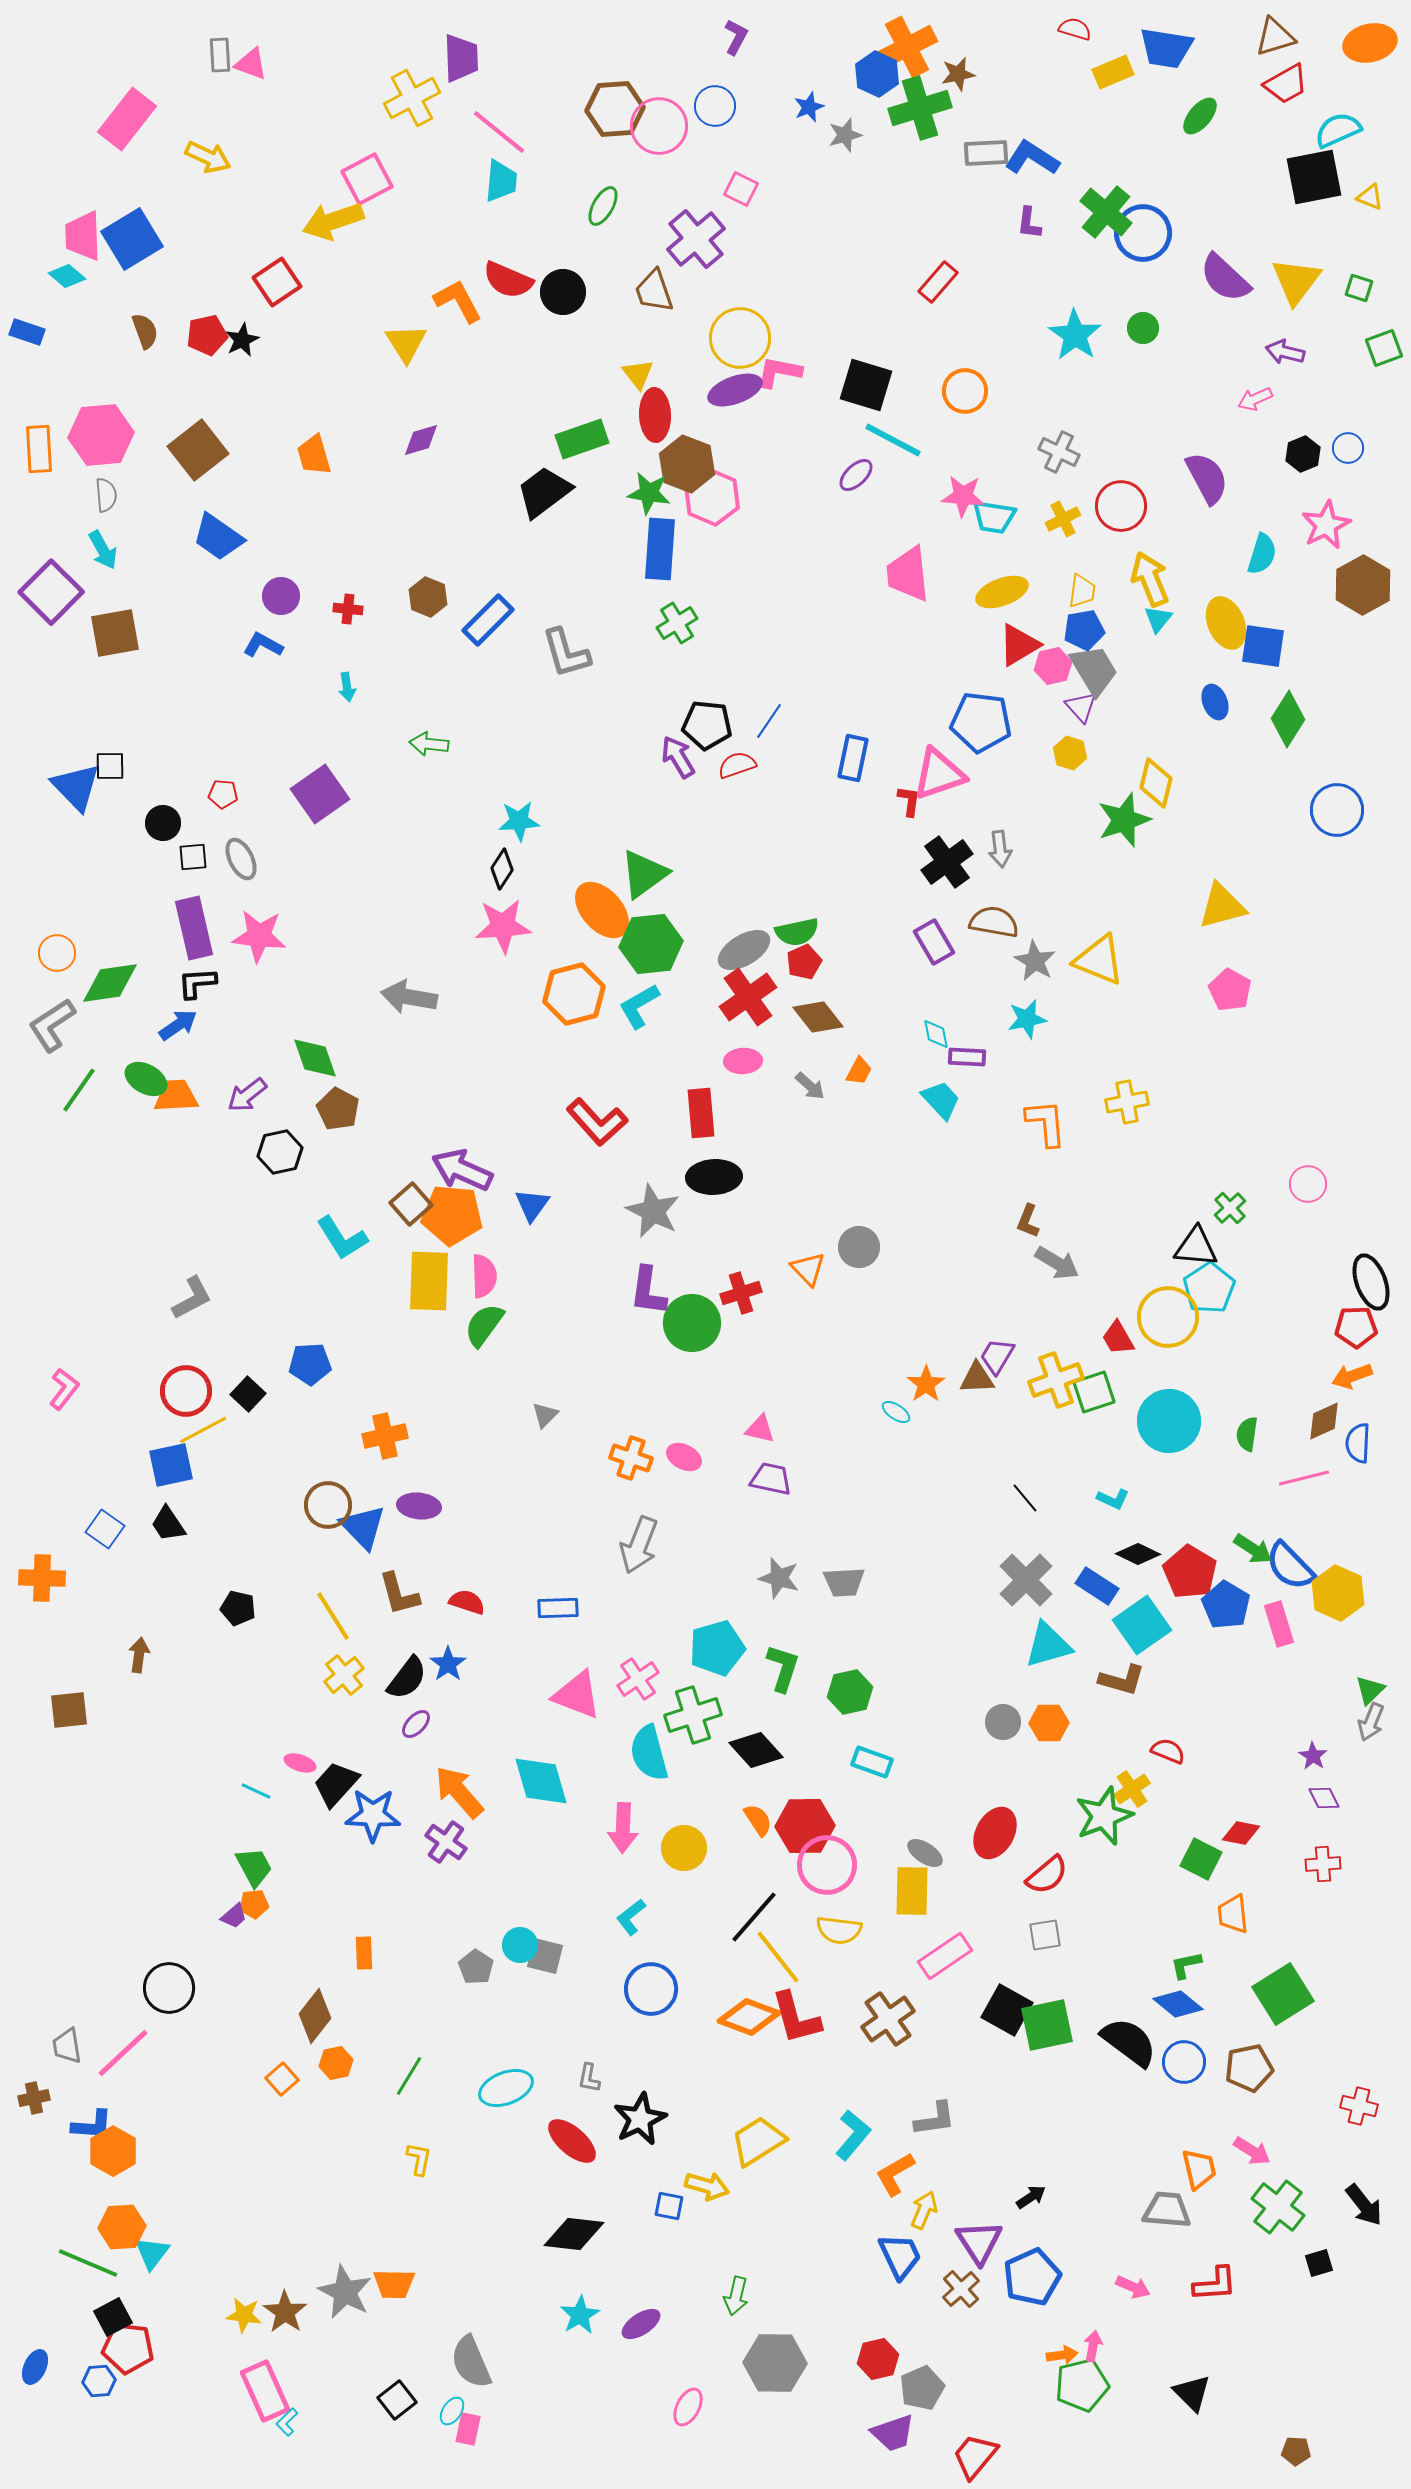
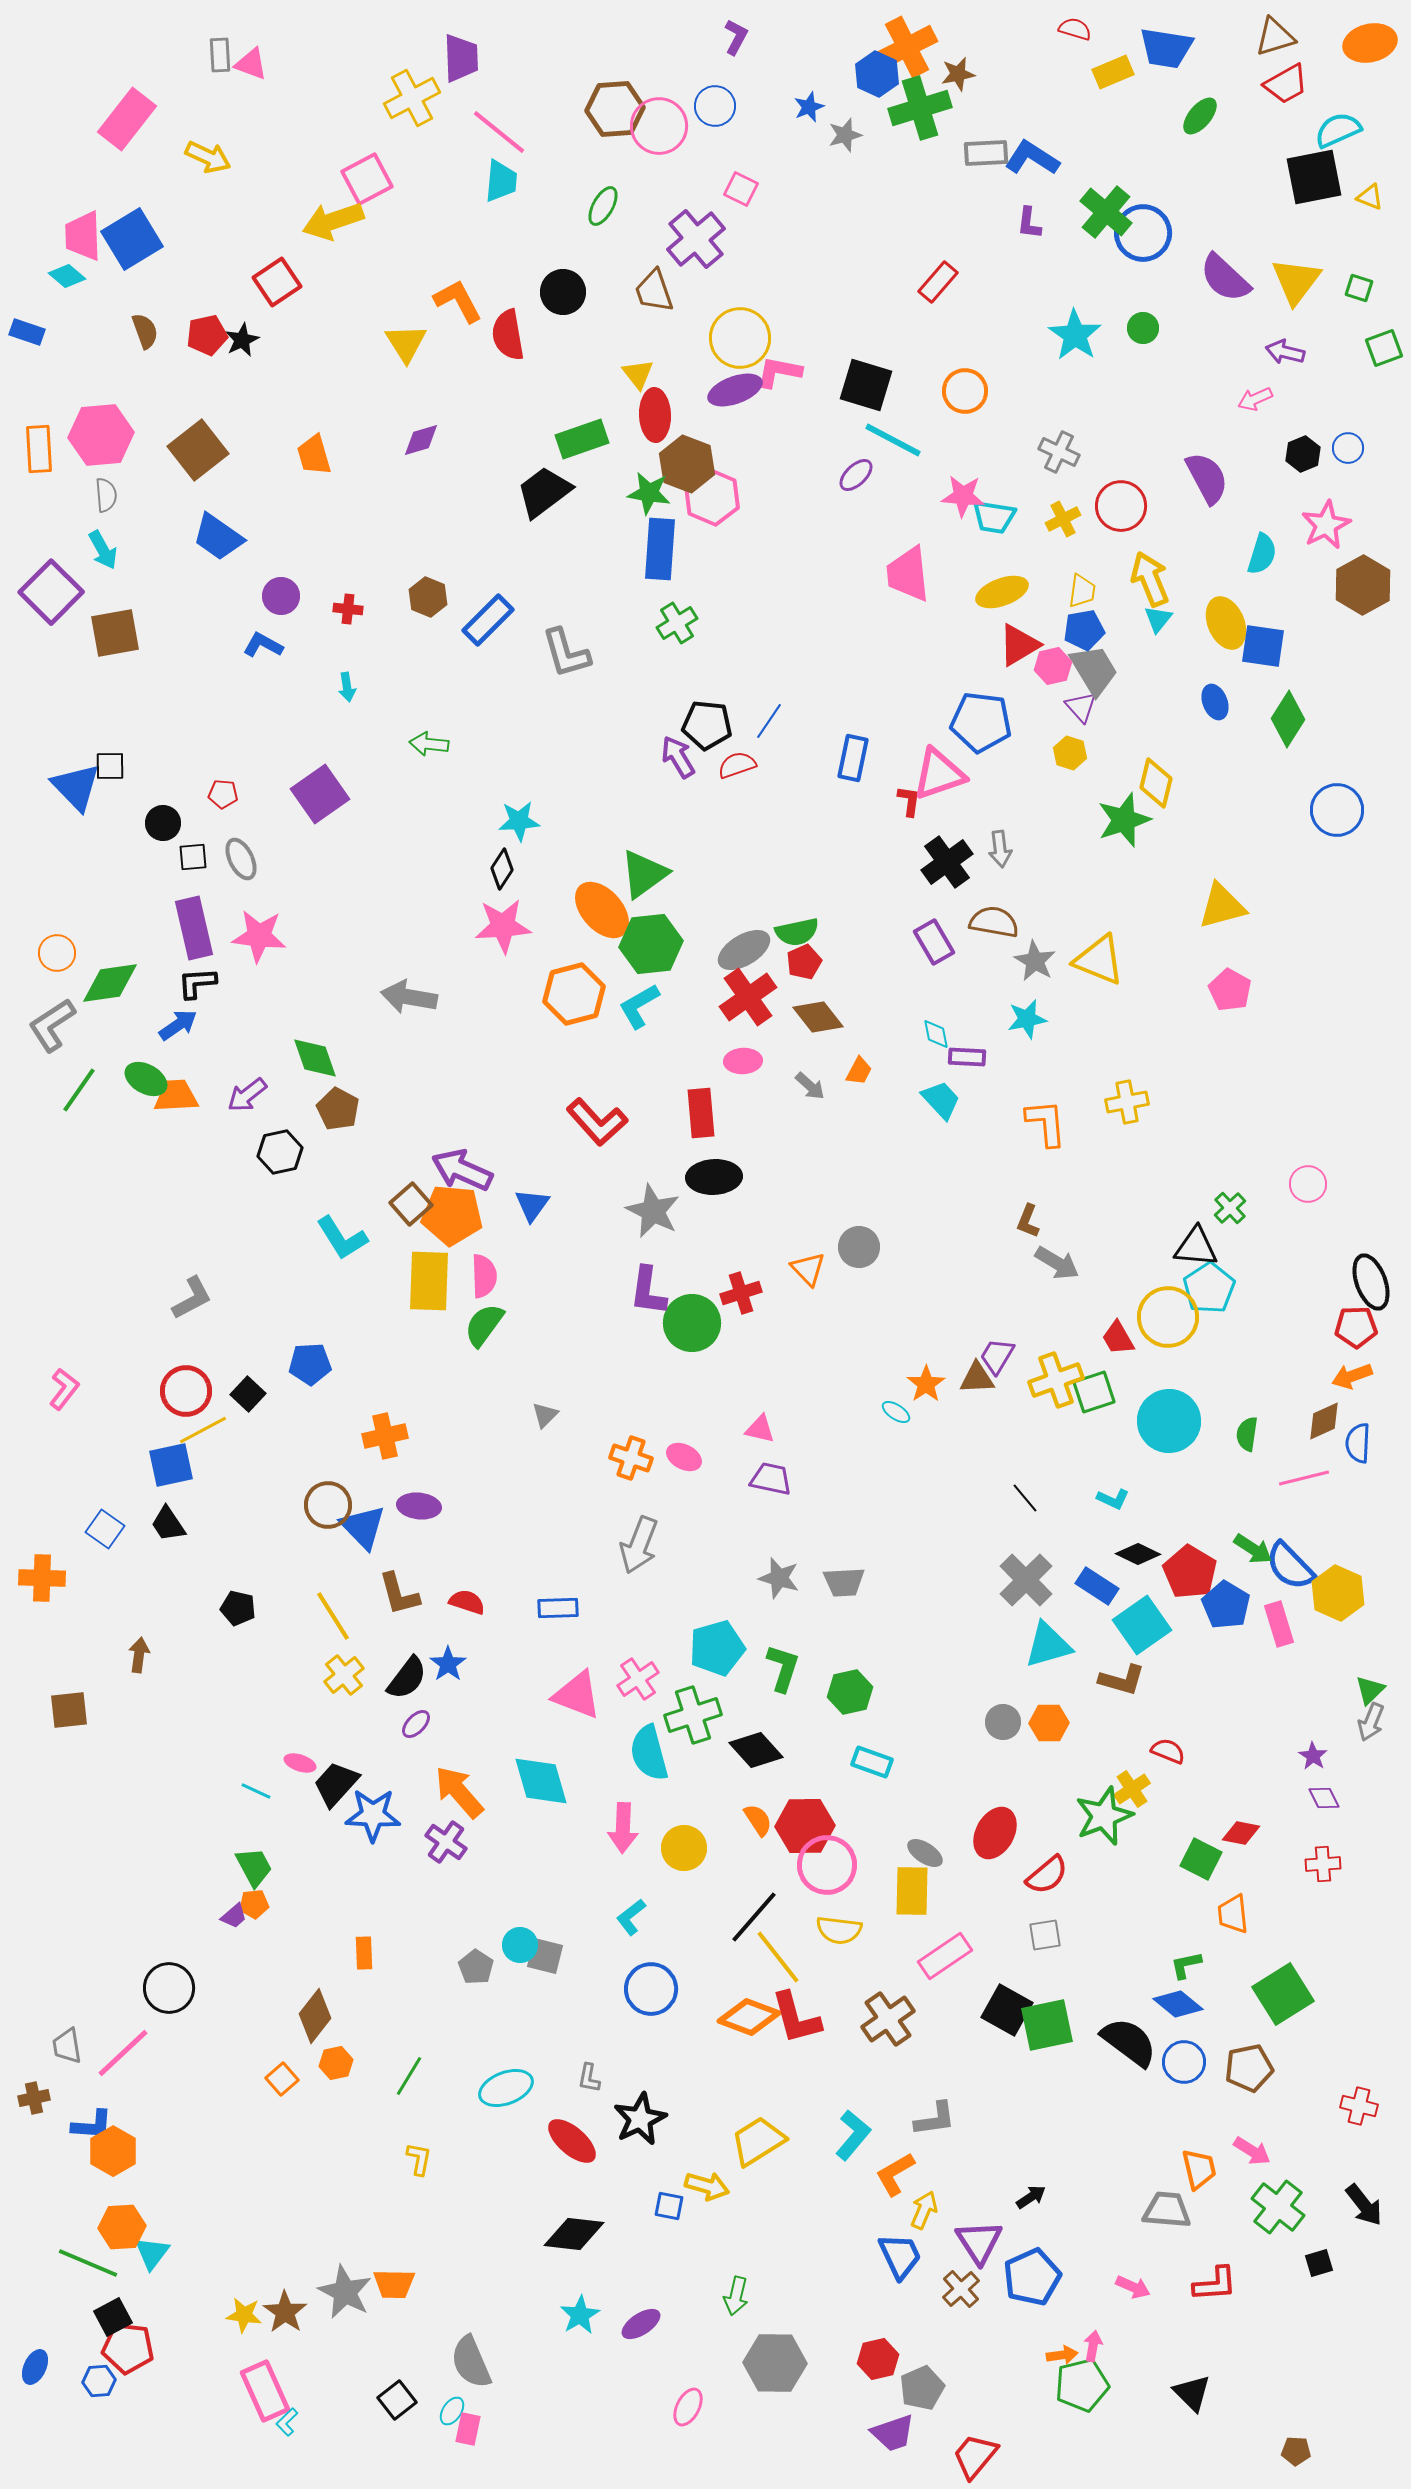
red semicircle at (508, 280): moved 55 px down; rotated 57 degrees clockwise
